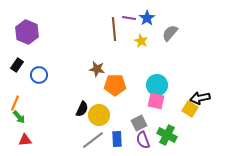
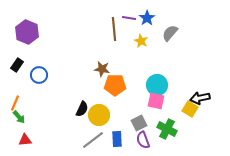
brown star: moved 5 px right
green cross: moved 6 px up
